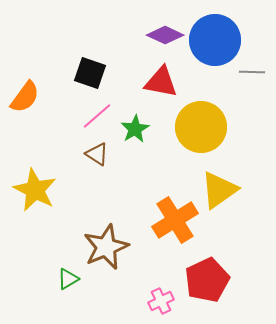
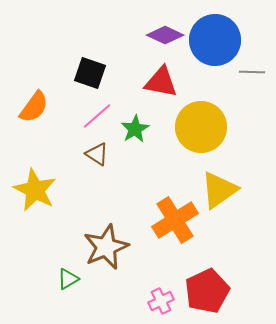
orange semicircle: moved 9 px right, 10 px down
red pentagon: moved 11 px down
